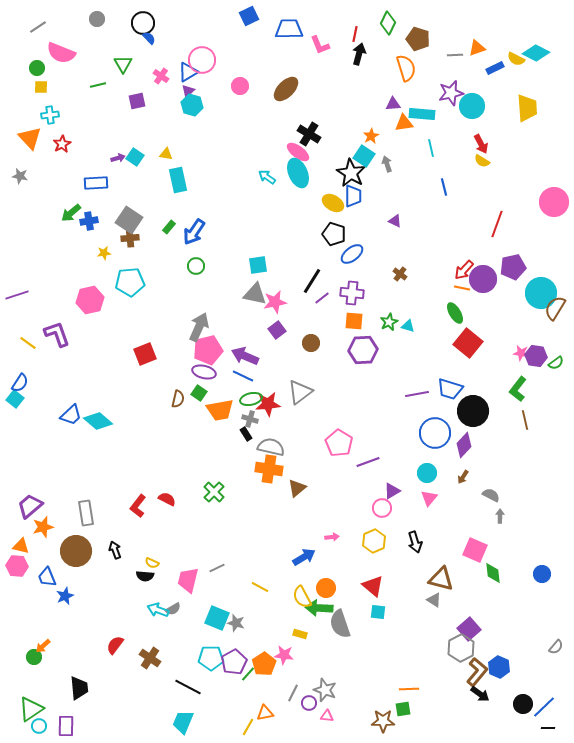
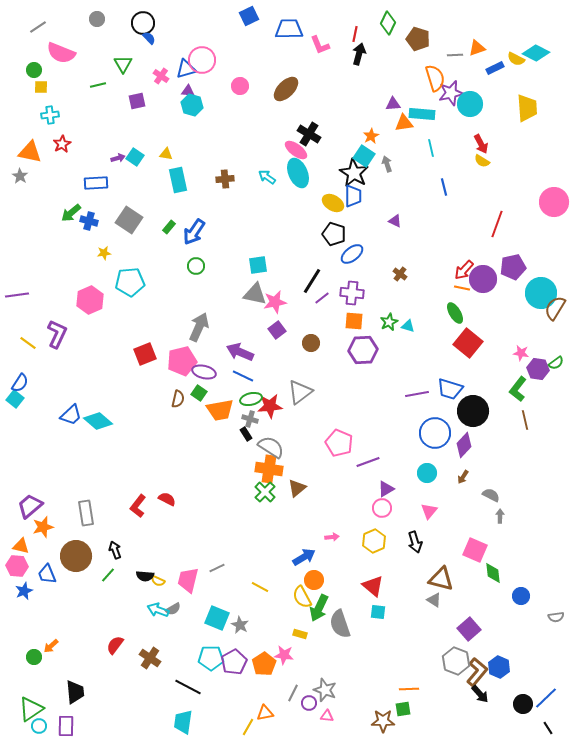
green circle at (37, 68): moved 3 px left, 2 px down
orange semicircle at (406, 68): moved 29 px right, 10 px down
blue triangle at (188, 72): moved 2 px left, 3 px up; rotated 15 degrees clockwise
purple triangle at (188, 91): rotated 48 degrees clockwise
cyan circle at (472, 106): moved 2 px left, 2 px up
orange triangle at (30, 138): moved 14 px down; rotated 35 degrees counterclockwise
pink ellipse at (298, 152): moved 2 px left, 2 px up
black star at (351, 173): moved 3 px right
gray star at (20, 176): rotated 21 degrees clockwise
blue cross at (89, 221): rotated 24 degrees clockwise
brown cross at (130, 238): moved 95 px right, 59 px up
purple line at (17, 295): rotated 10 degrees clockwise
pink hexagon at (90, 300): rotated 12 degrees counterclockwise
purple L-shape at (57, 334): rotated 44 degrees clockwise
pink pentagon at (208, 350): moved 26 px left, 11 px down
purple arrow at (245, 356): moved 5 px left, 4 px up
purple hexagon at (536, 356): moved 2 px right, 13 px down
red star at (268, 404): moved 2 px right, 2 px down
pink pentagon at (339, 443): rotated 8 degrees counterclockwise
gray semicircle at (271, 447): rotated 20 degrees clockwise
purple triangle at (392, 491): moved 6 px left, 2 px up
green cross at (214, 492): moved 51 px right
pink triangle at (429, 498): moved 13 px down
brown circle at (76, 551): moved 5 px down
yellow semicircle at (152, 563): moved 6 px right, 18 px down
blue circle at (542, 574): moved 21 px left, 22 px down
blue trapezoid at (47, 577): moved 3 px up
orange circle at (326, 588): moved 12 px left, 8 px up
blue star at (65, 596): moved 41 px left, 5 px up
green arrow at (319, 608): rotated 68 degrees counterclockwise
gray star at (236, 623): moved 4 px right, 2 px down; rotated 12 degrees clockwise
orange arrow at (43, 646): moved 8 px right
gray semicircle at (556, 647): moved 30 px up; rotated 42 degrees clockwise
gray hexagon at (461, 648): moved 5 px left, 13 px down; rotated 12 degrees counterclockwise
green line at (248, 674): moved 140 px left, 99 px up
black trapezoid at (79, 688): moved 4 px left, 4 px down
black arrow at (480, 694): rotated 12 degrees clockwise
blue line at (544, 707): moved 2 px right, 9 px up
cyan trapezoid at (183, 722): rotated 15 degrees counterclockwise
black line at (548, 728): rotated 56 degrees clockwise
